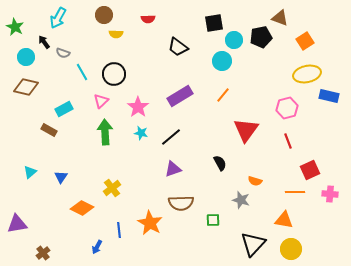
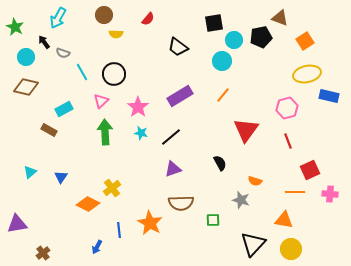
red semicircle at (148, 19): rotated 48 degrees counterclockwise
orange diamond at (82, 208): moved 6 px right, 4 px up
